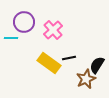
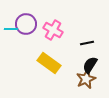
purple circle: moved 2 px right, 2 px down
pink cross: rotated 18 degrees counterclockwise
cyan line: moved 9 px up
black line: moved 18 px right, 15 px up
black semicircle: moved 7 px left
